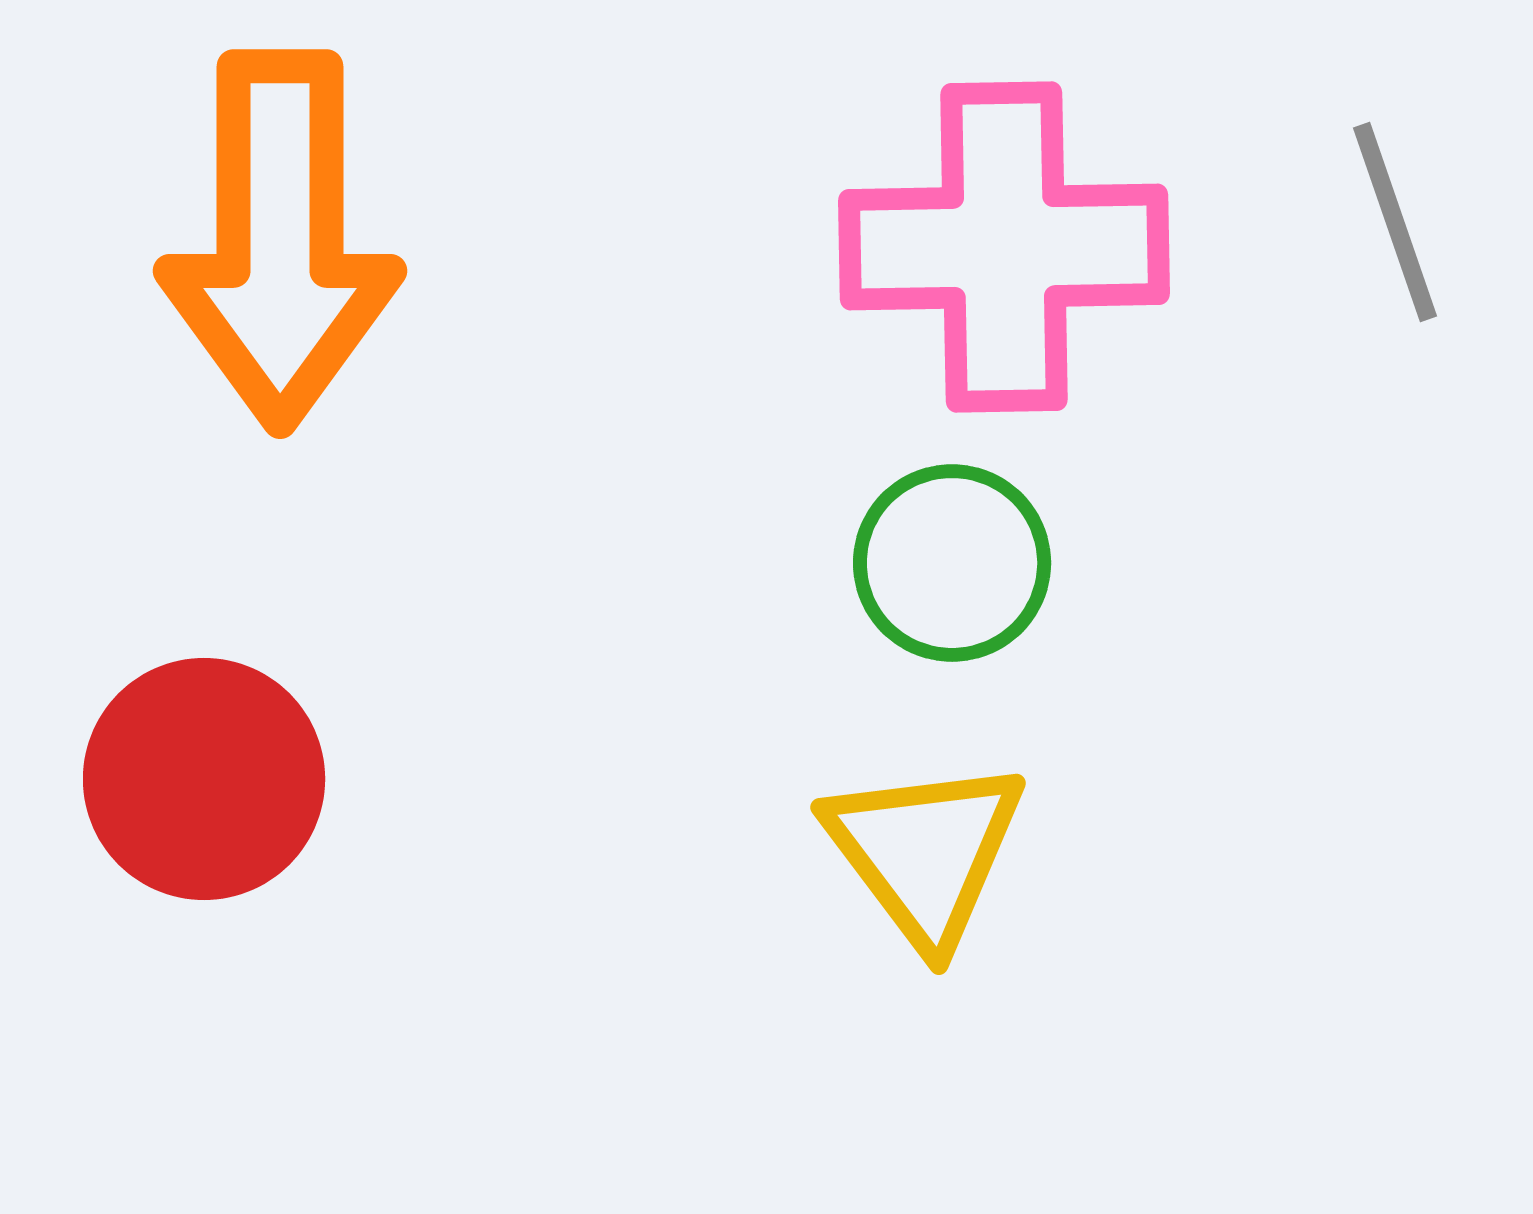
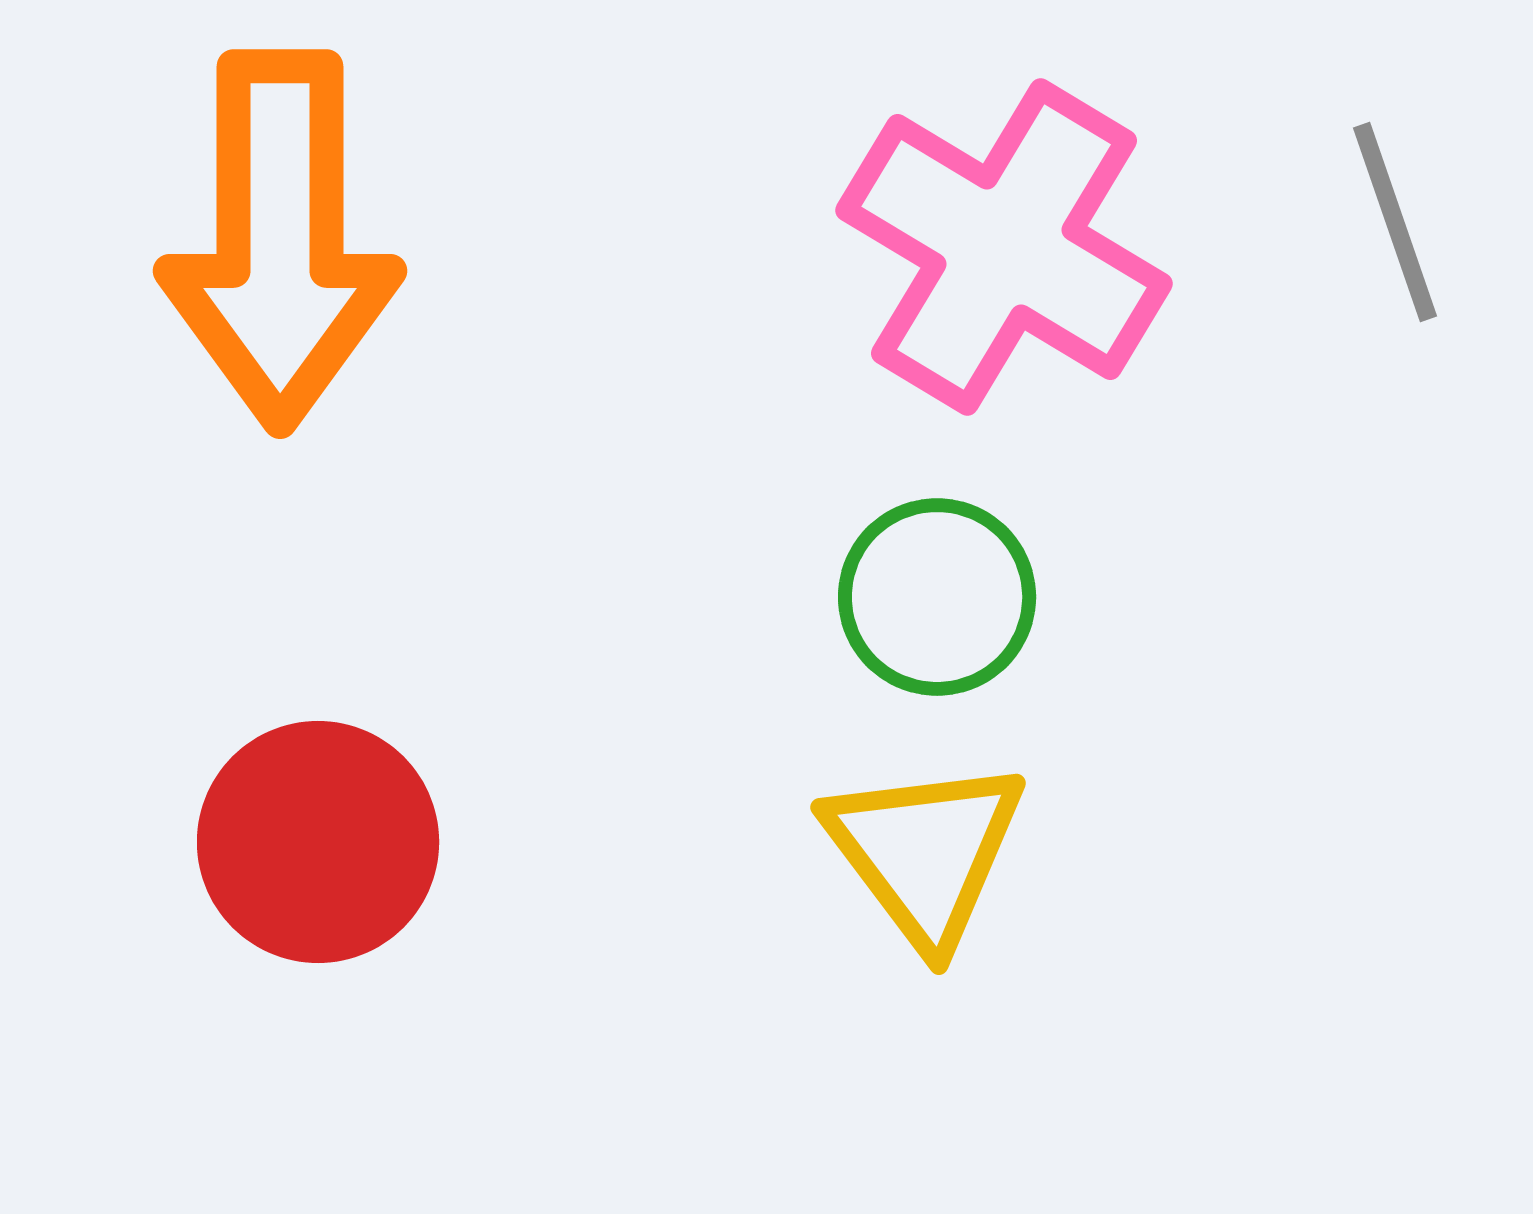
pink cross: rotated 32 degrees clockwise
green circle: moved 15 px left, 34 px down
red circle: moved 114 px right, 63 px down
